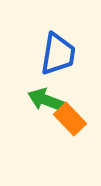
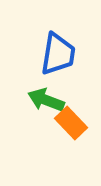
orange rectangle: moved 1 px right, 4 px down
